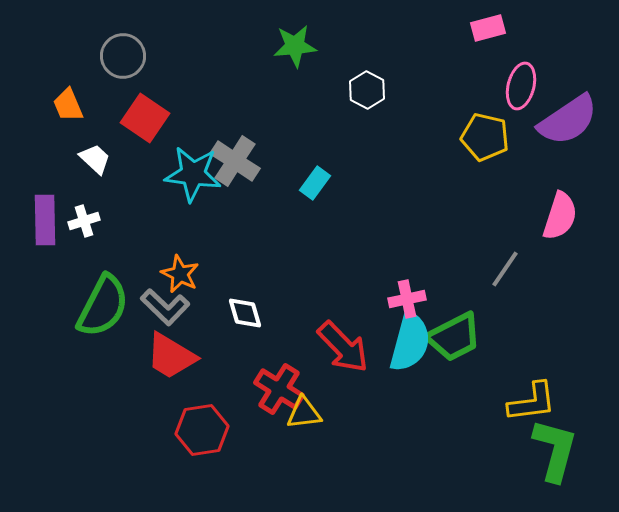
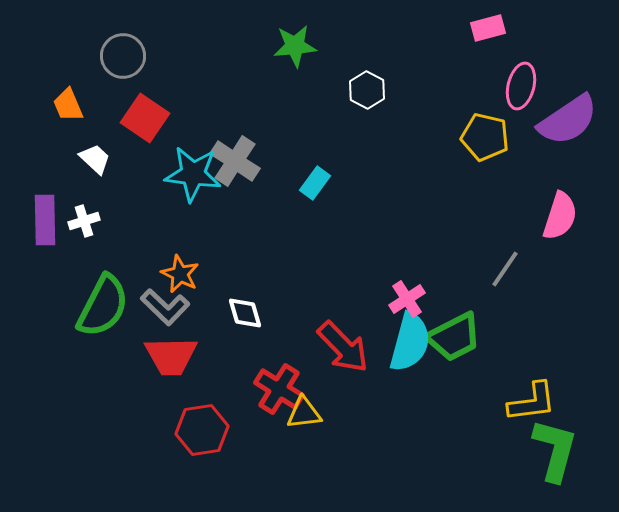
pink cross: rotated 21 degrees counterclockwise
red trapezoid: rotated 32 degrees counterclockwise
